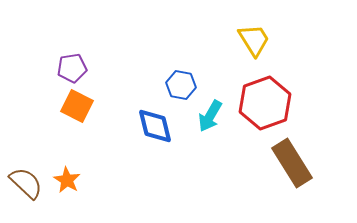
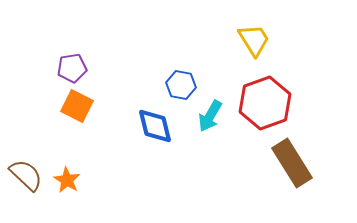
brown semicircle: moved 8 px up
